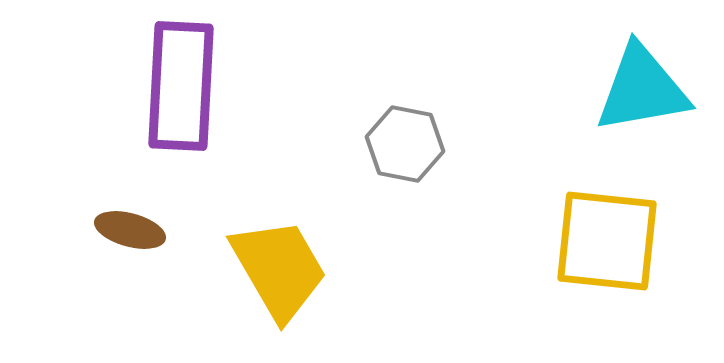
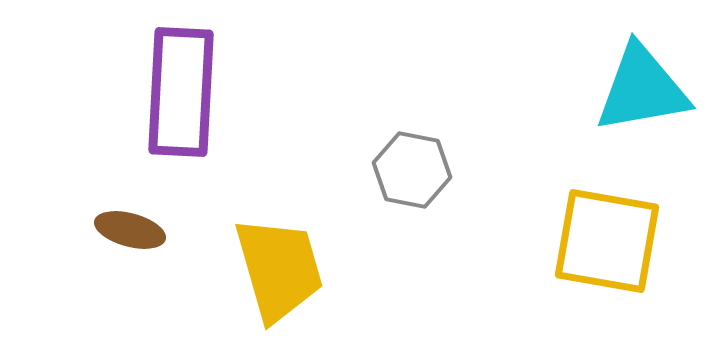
purple rectangle: moved 6 px down
gray hexagon: moved 7 px right, 26 px down
yellow square: rotated 4 degrees clockwise
yellow trapezoid: rotated 14 degrees clockwise
